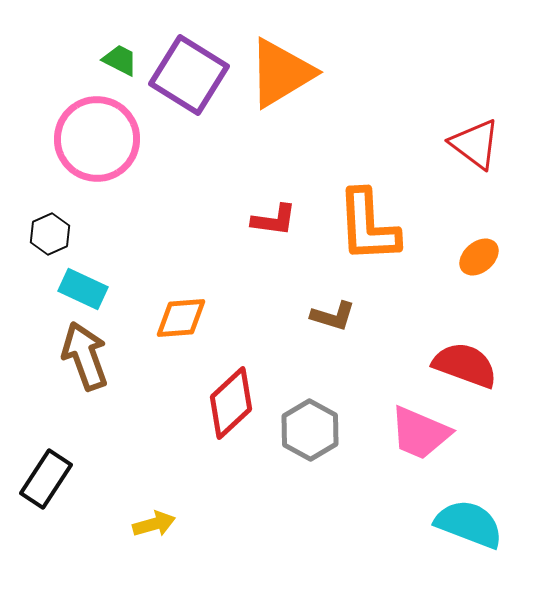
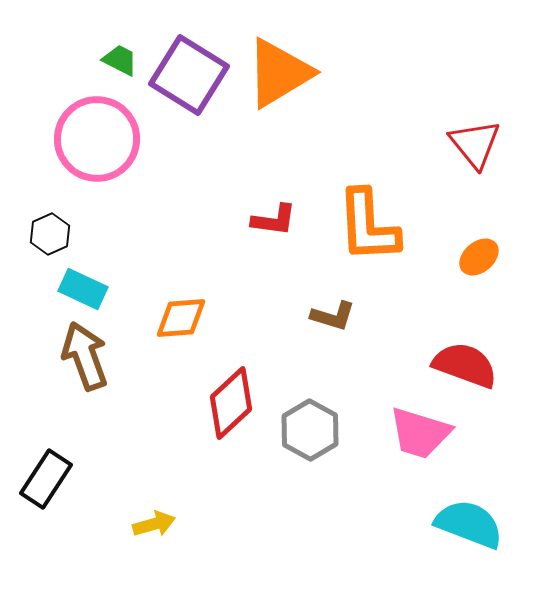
orange triangle: moved 2 px left
red triangle: rotated 14 degrees clockwise
pink trapezoid: rotated 6 degrees counterclockwise
